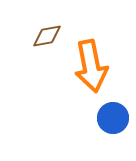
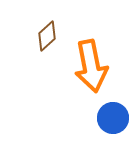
brown diamond: rotated 32 degrees counterclockwise
